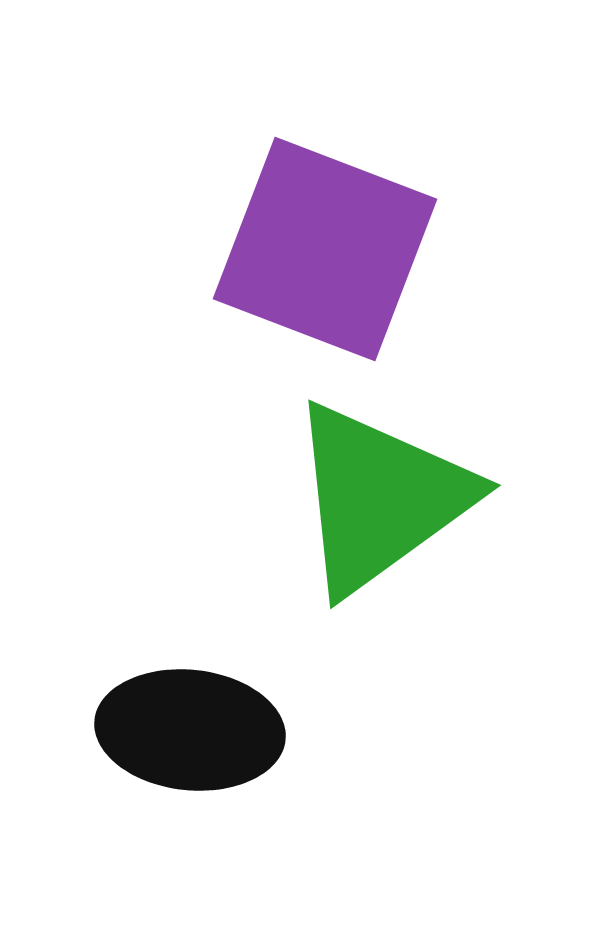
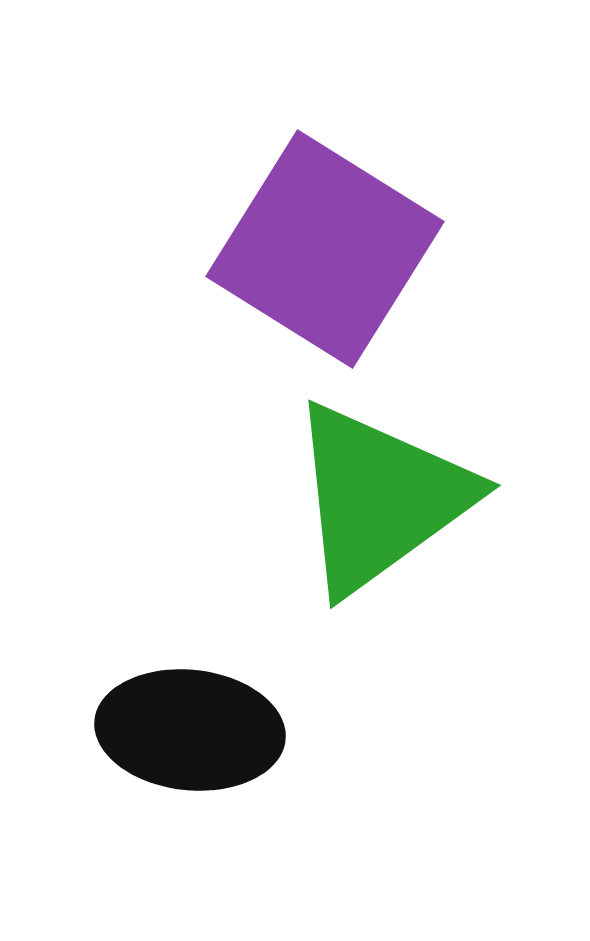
purple square: rotated 11 degrees clockwise
